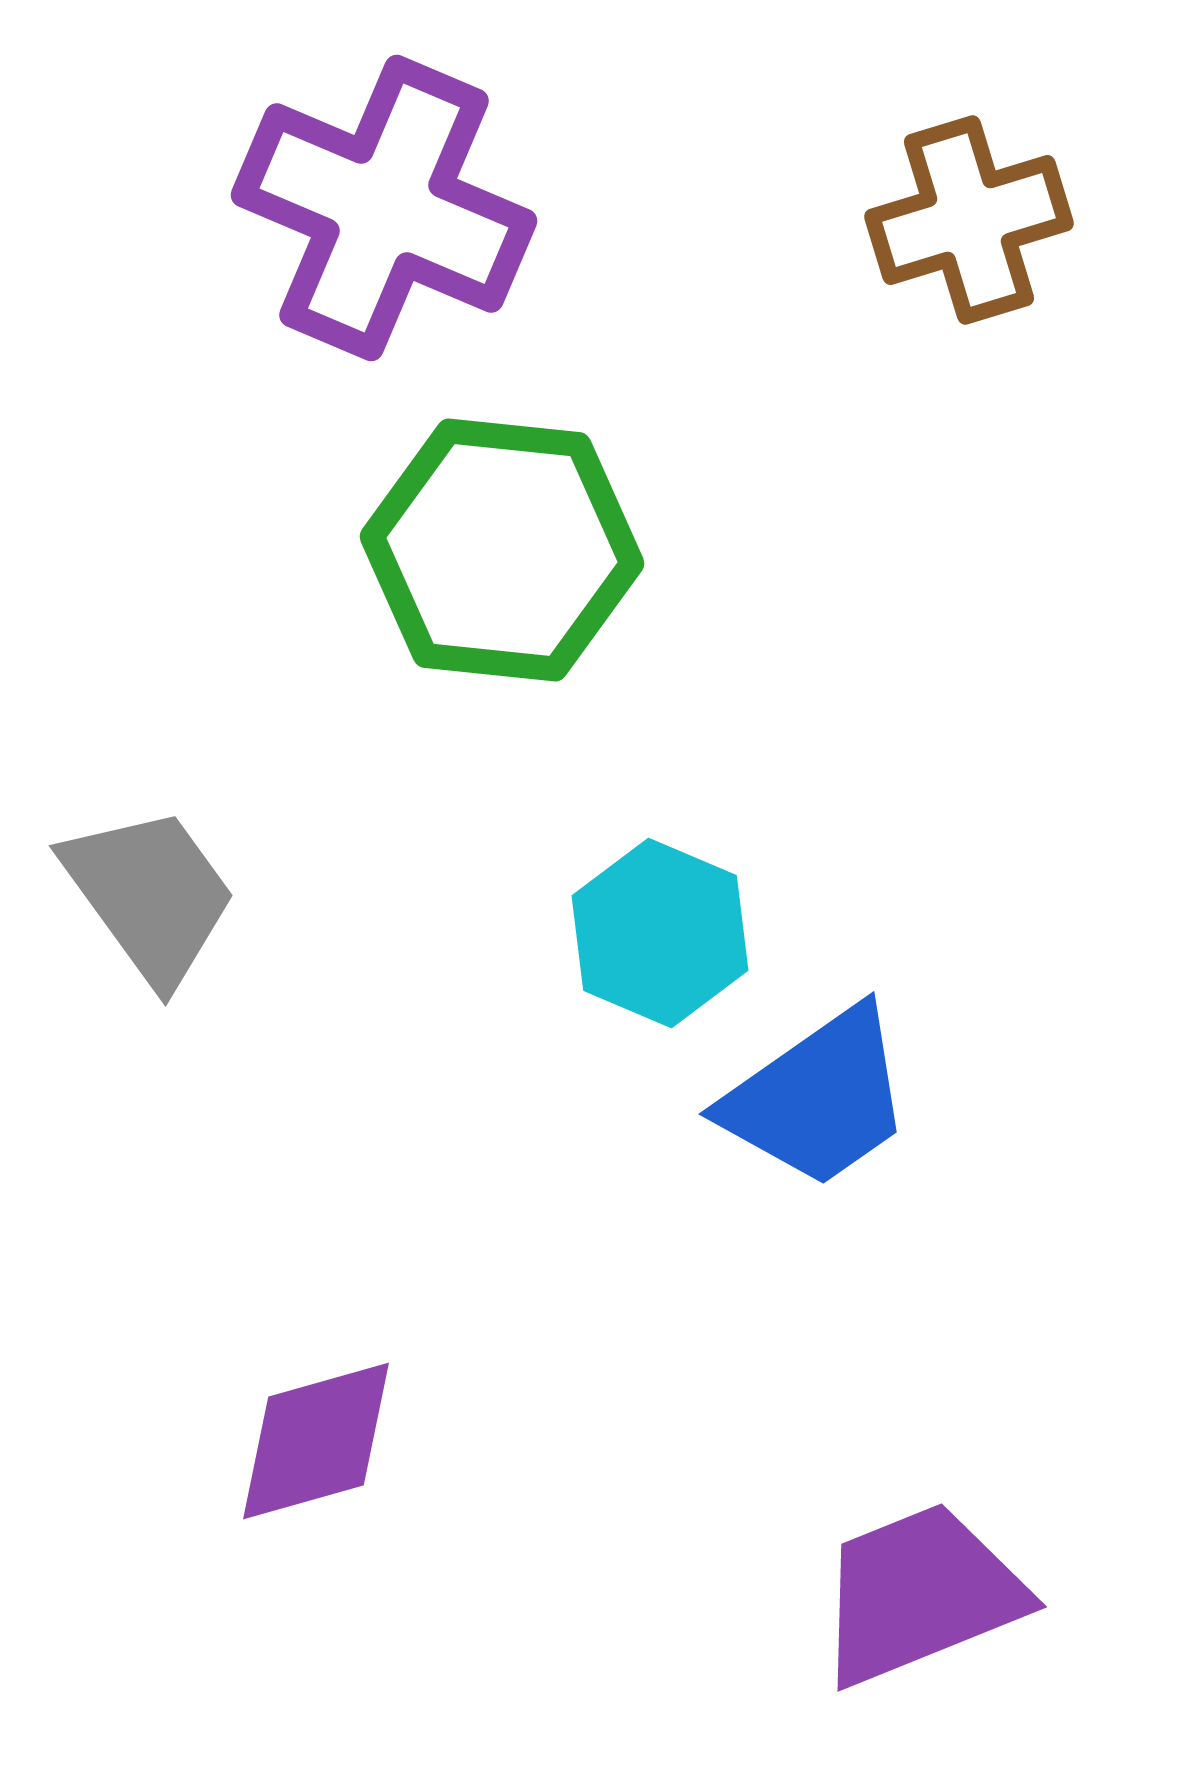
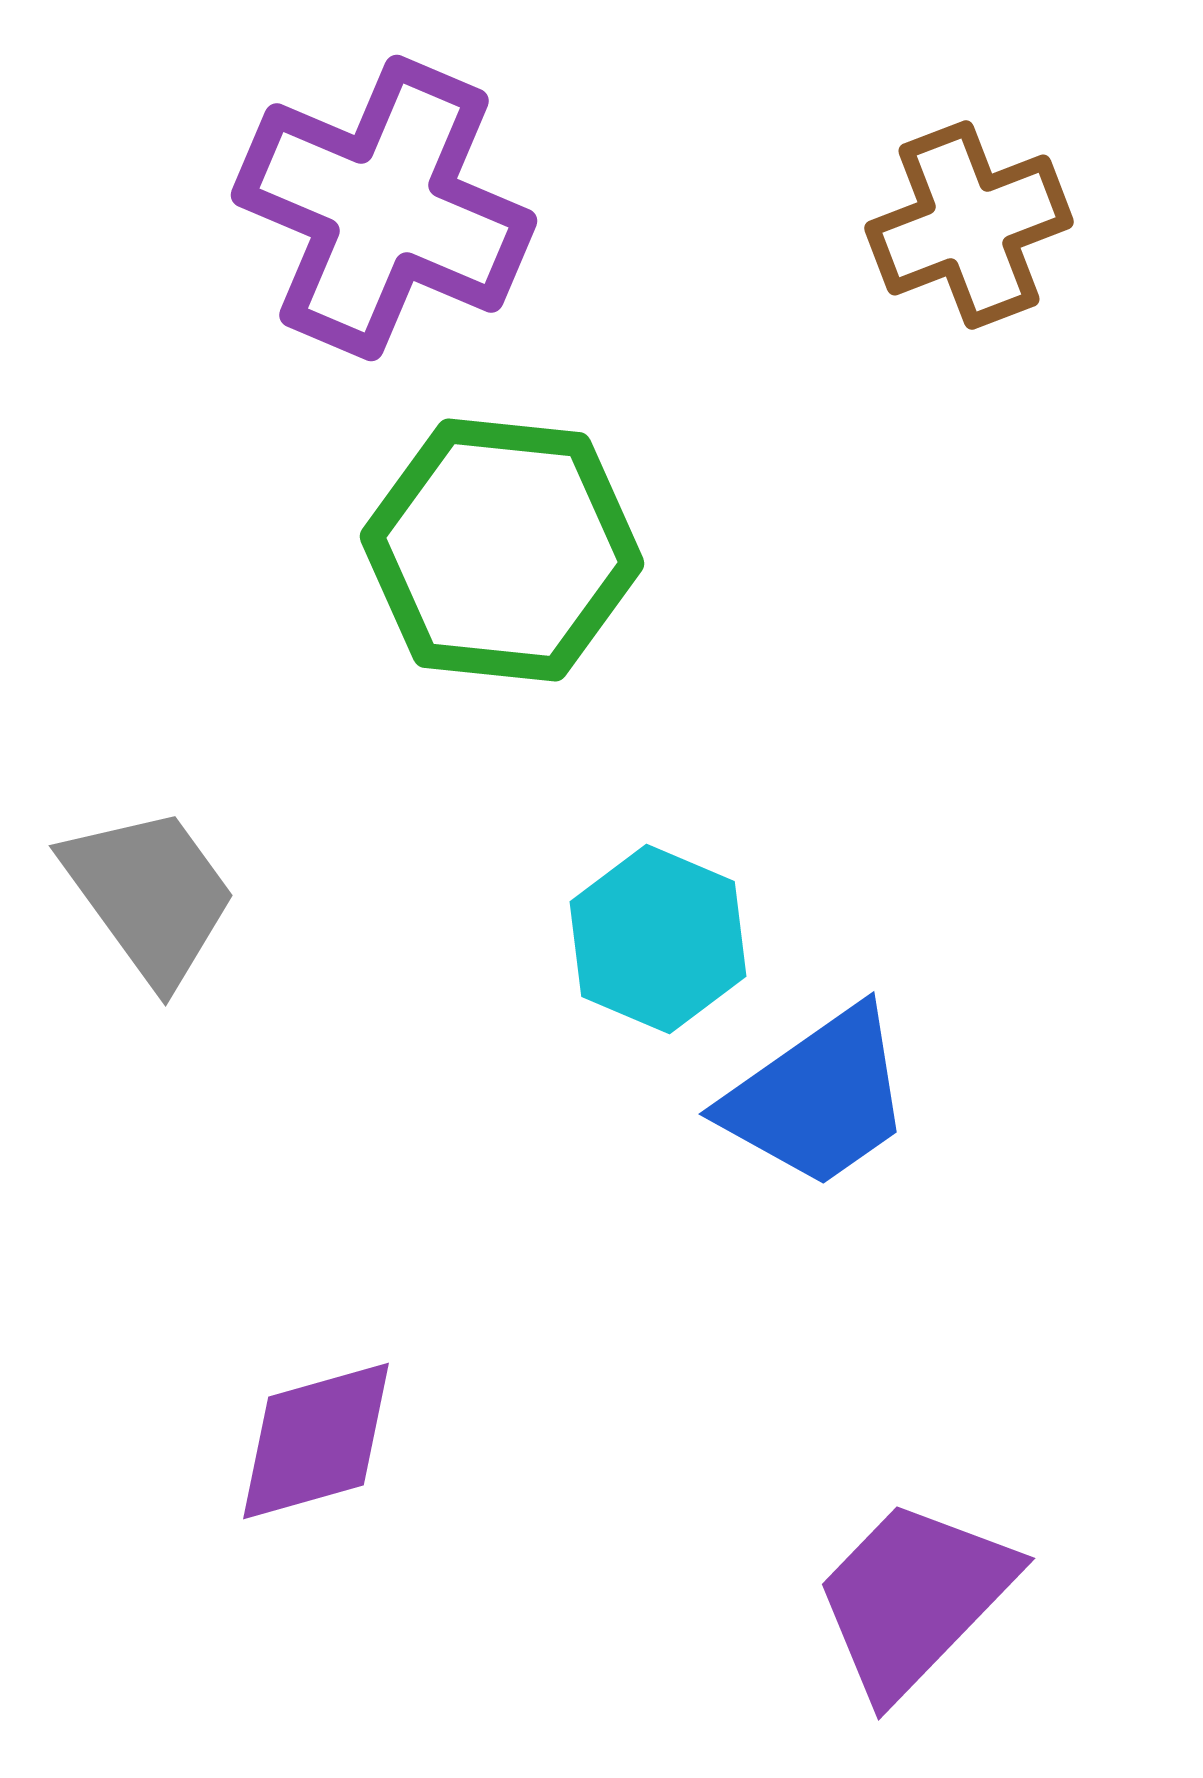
brown cross: moved 5 px down; rotated 4 degrees counterclockwise
cyan hexagon: moved 2 px left, 6 px down
purple trapezoid: moved 6 px left, 4 px down; rotated 24 degrees counterclockwise
